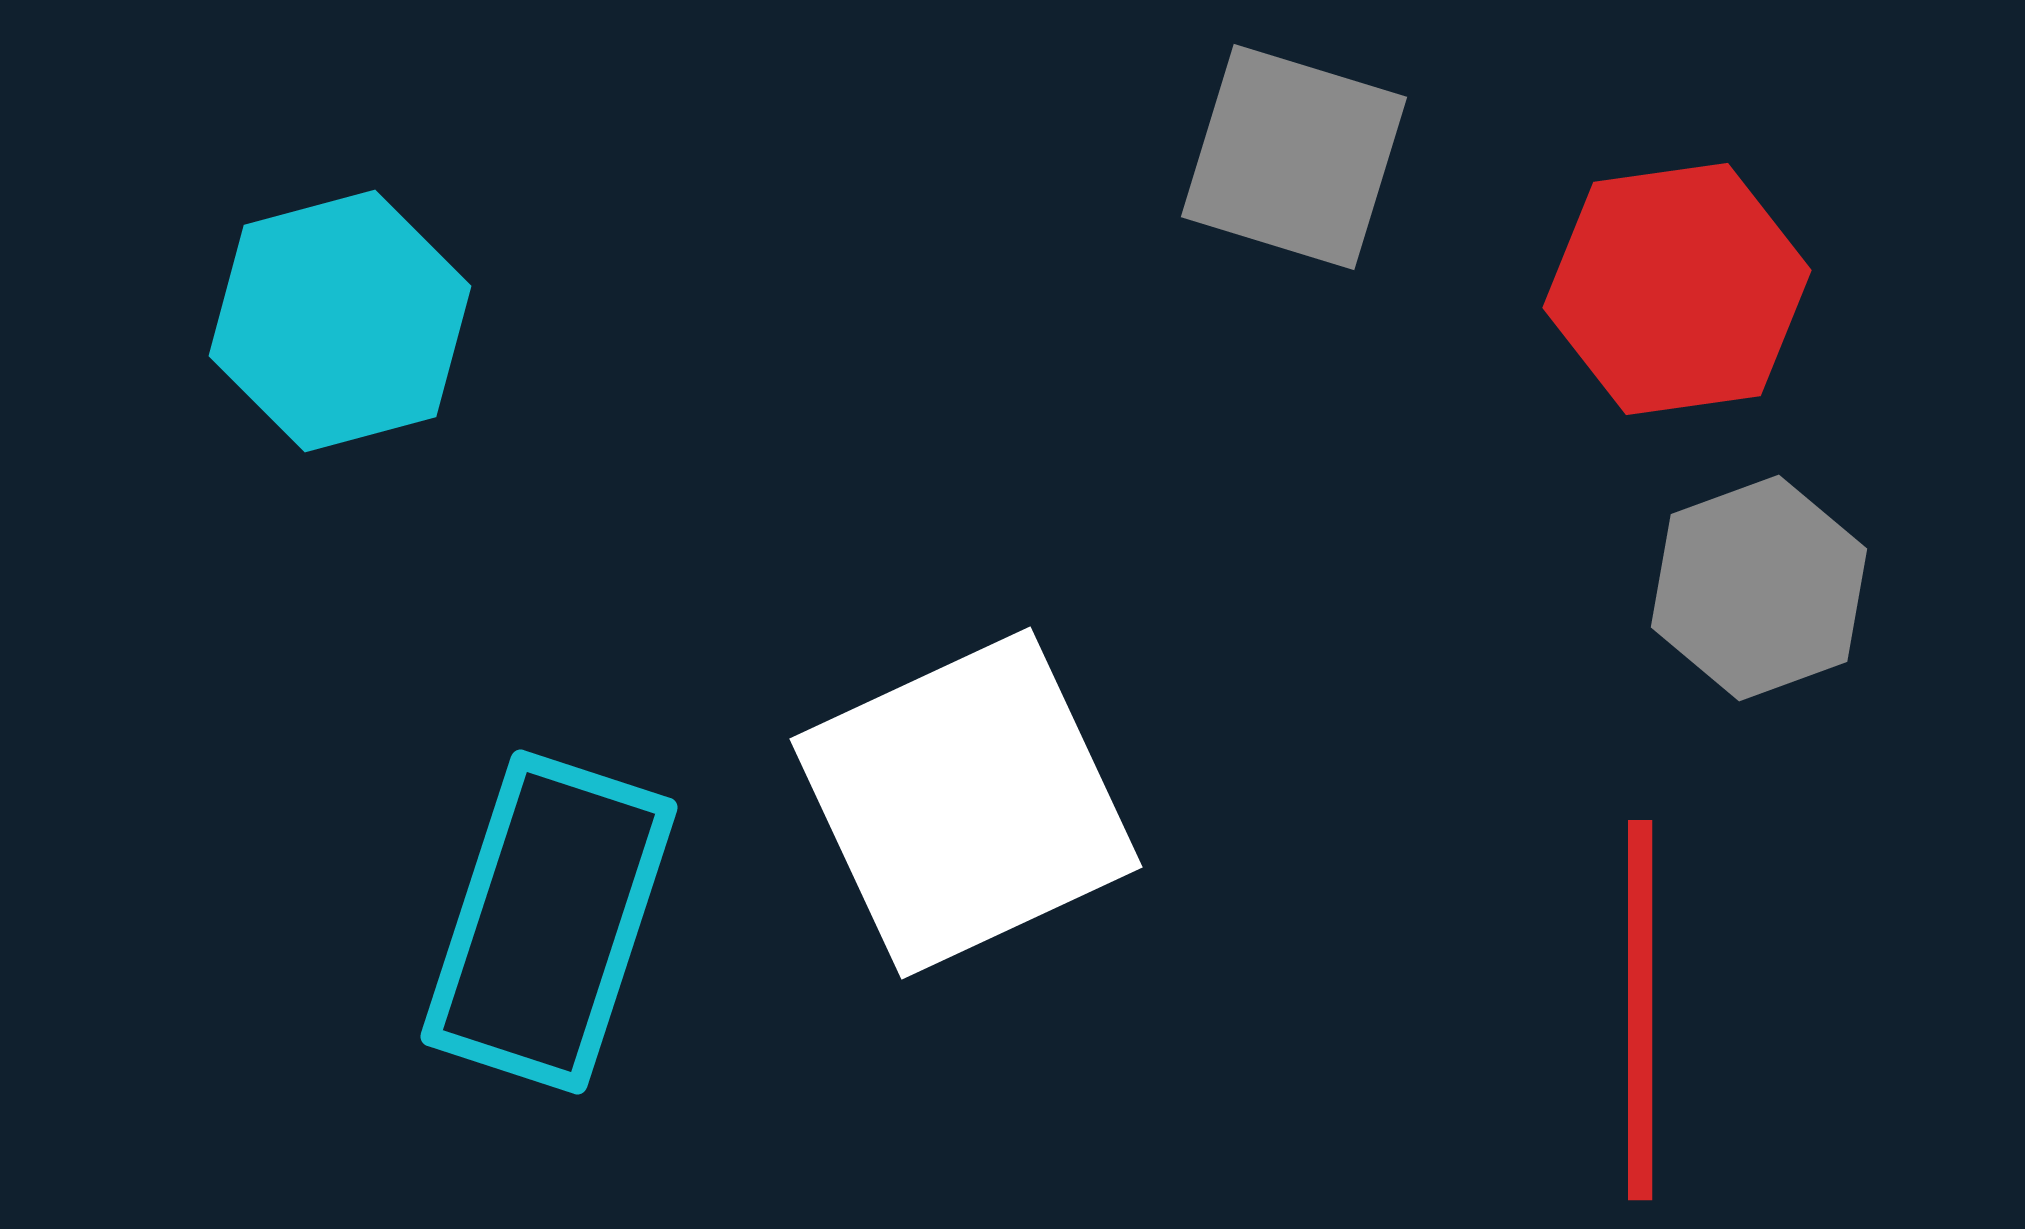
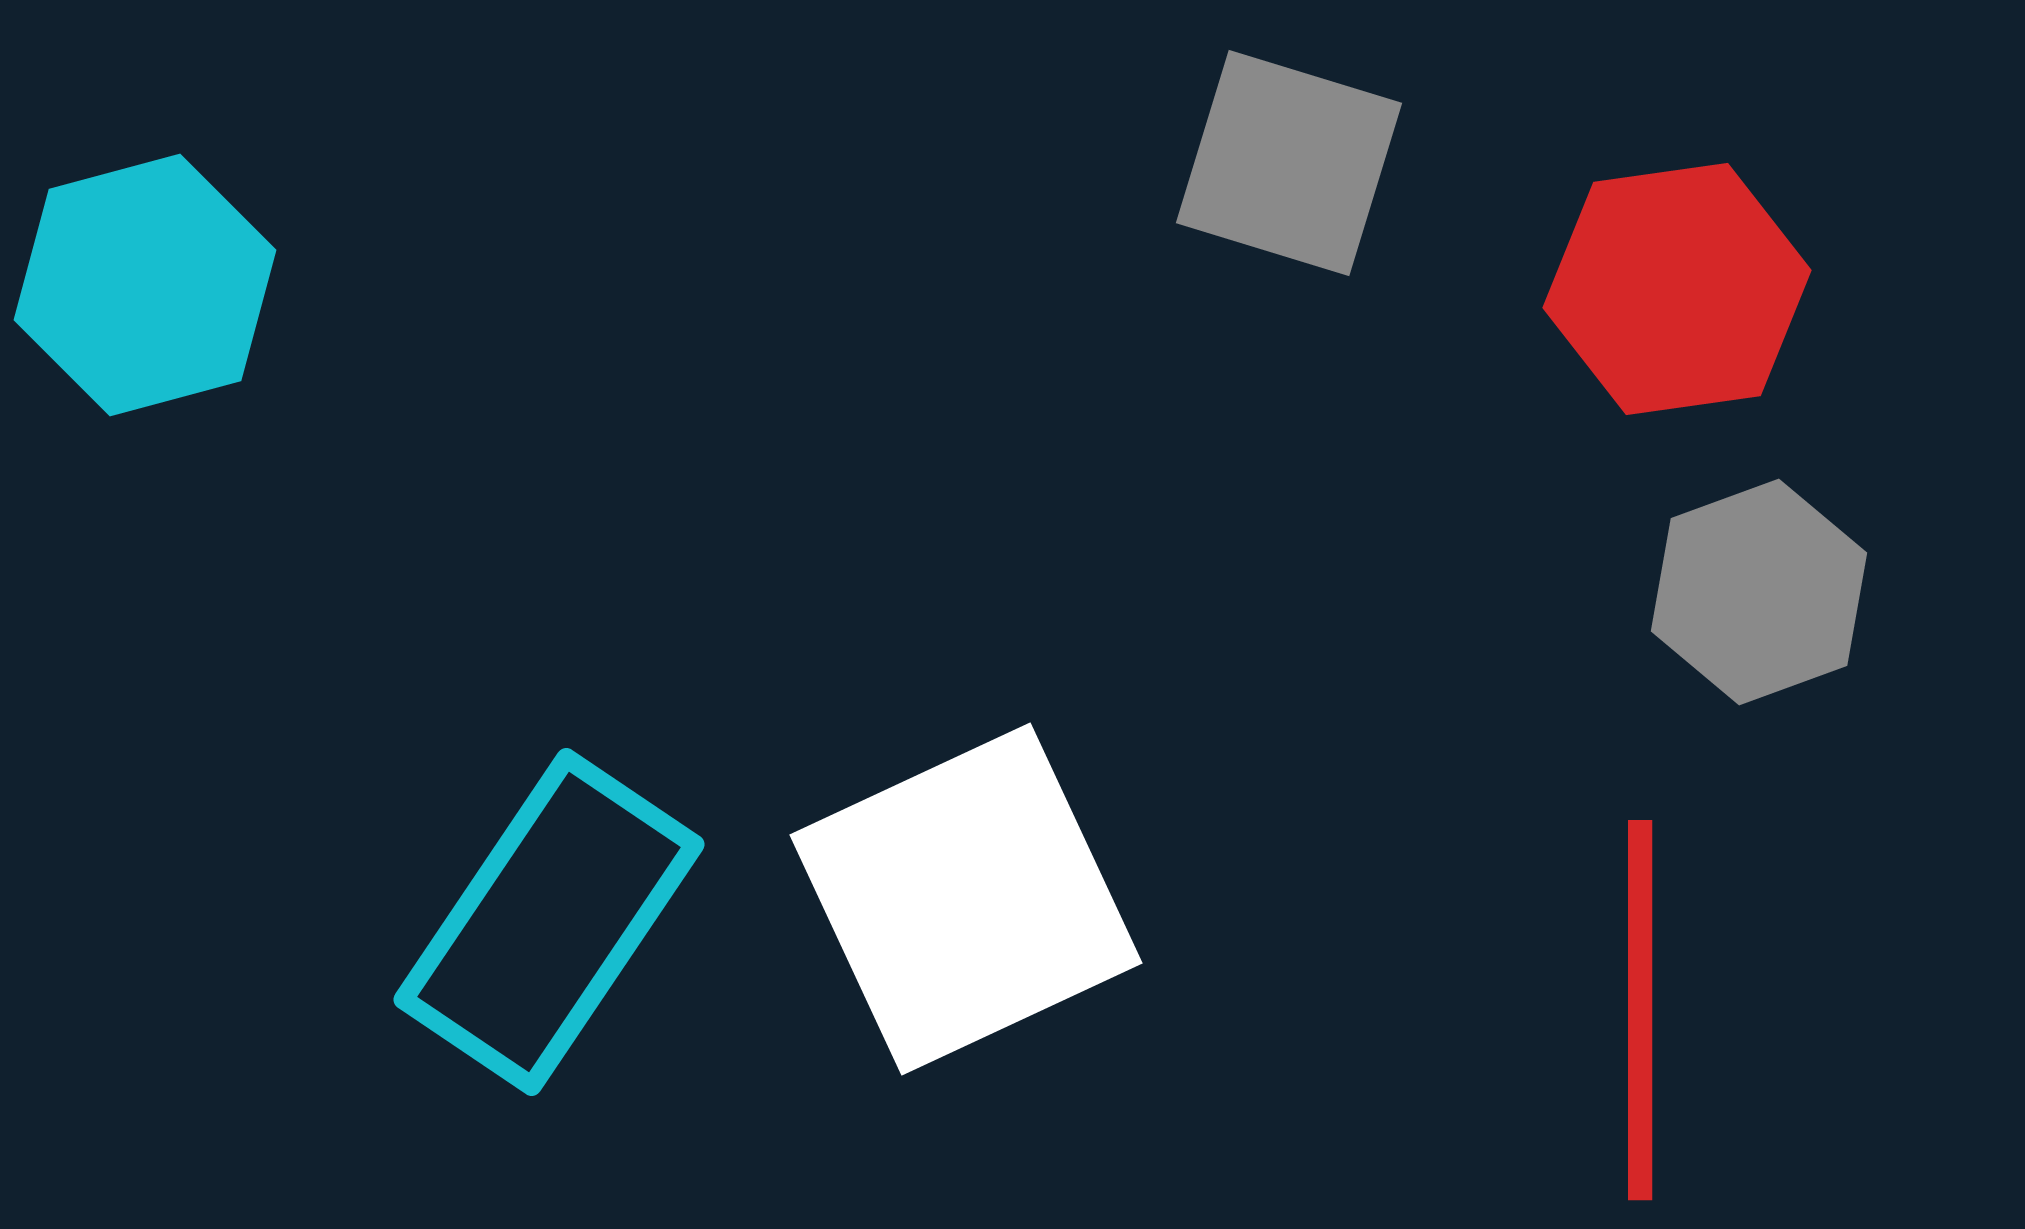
gray square: moved 5 px left, 6 px down
cyan hexagon: moved 195 px left, 36 px up
gray hexagon: moved 4 px down
white square: moved 96 px down
cyan rectangle: rotated 16 degrees clockwise
